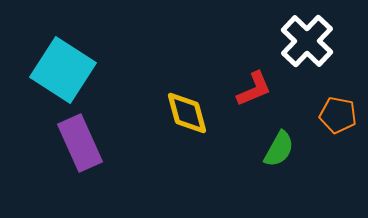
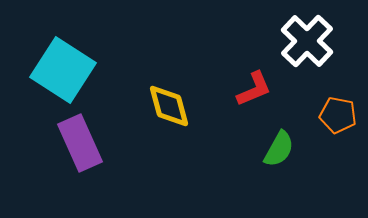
yellow diamond: moved 18 px left, 7 px up
